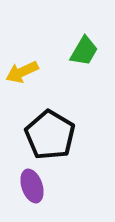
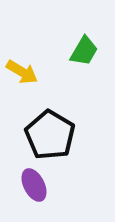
yellow arrow: rotated 124 degrees counterclockwise
purple ellipse: moved 2 px right, 1 px up; rotated 8 degrees counterclockwise
